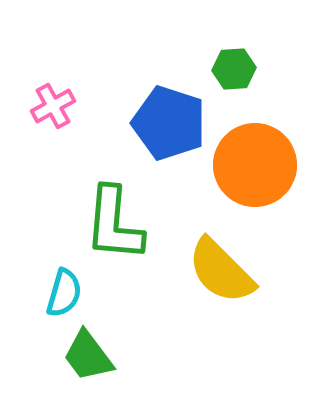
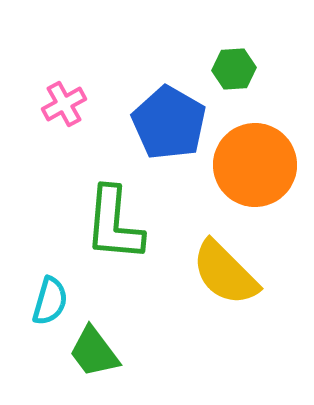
pink cross: moved 11 px right, 2 px up
blue pentagon: rotated 12 degrees clockwise
yellow semicircle: moved 4 px right, 2 px down
cyan semicircle: moved 14 px left, 8 px down
green trapezoid: moved 6 px right, 4 px up
